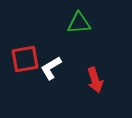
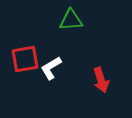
green triangle: moved 8 px left, 3 px up
red arrow: moved 6 px right
